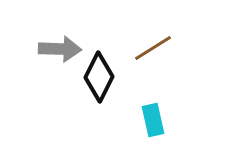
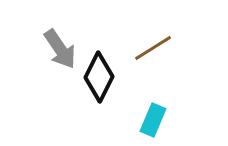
gray arrow: rotated 54 degrees clockwise
cyan rectangle: rotated 36 degrees clockwise
